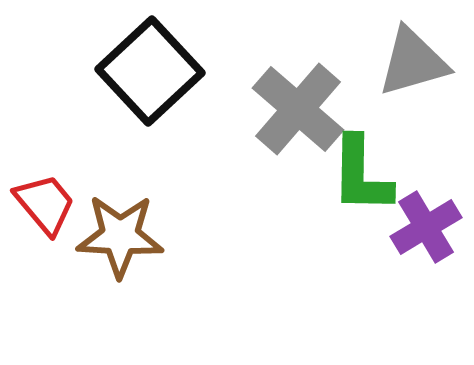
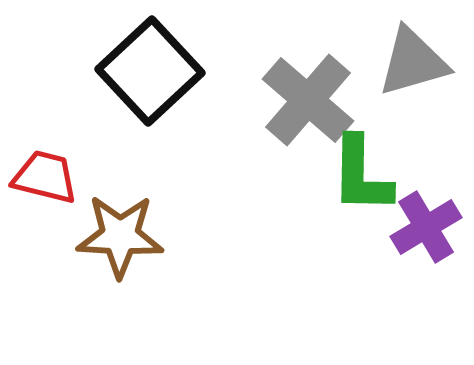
gray cross: moved 10 px right, 9 px up
red trapezoid: moved 27 px up; rotated 36 degrees counterclockwise
